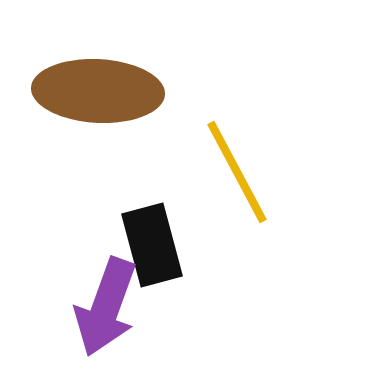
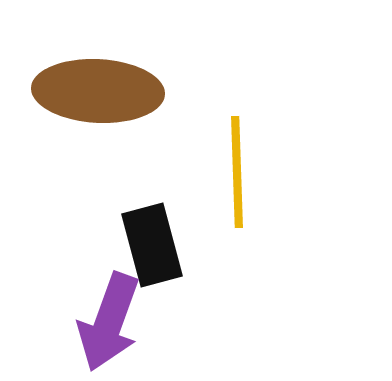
yellow line: rotated 26 degrees clockwise
purple arrow: moved 3 px right, 15 px down
